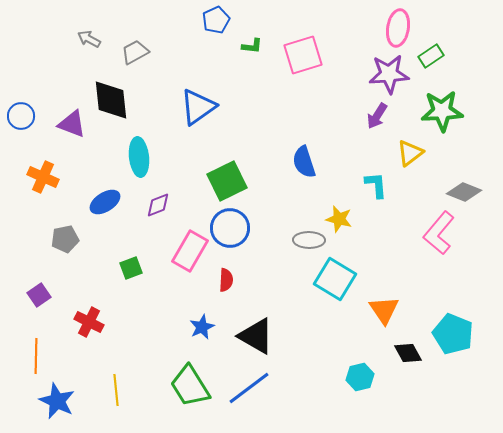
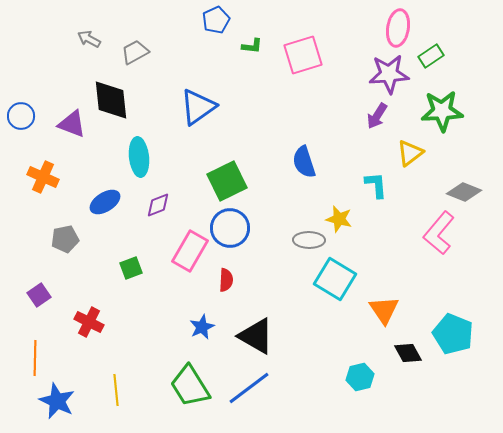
orange line at (36, 356): moved 1 px left, 2 px down
